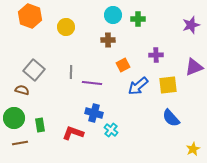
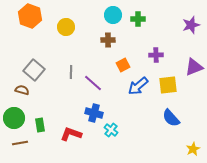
purple line: moved 1 px right; rotated 36 degrees clockwise
red L-shape: moved 2 px left, 1 px down
